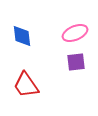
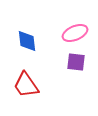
blue diamond: moved 5 px right, 5 px down
purple square: rotated 12 degrees clockwise
